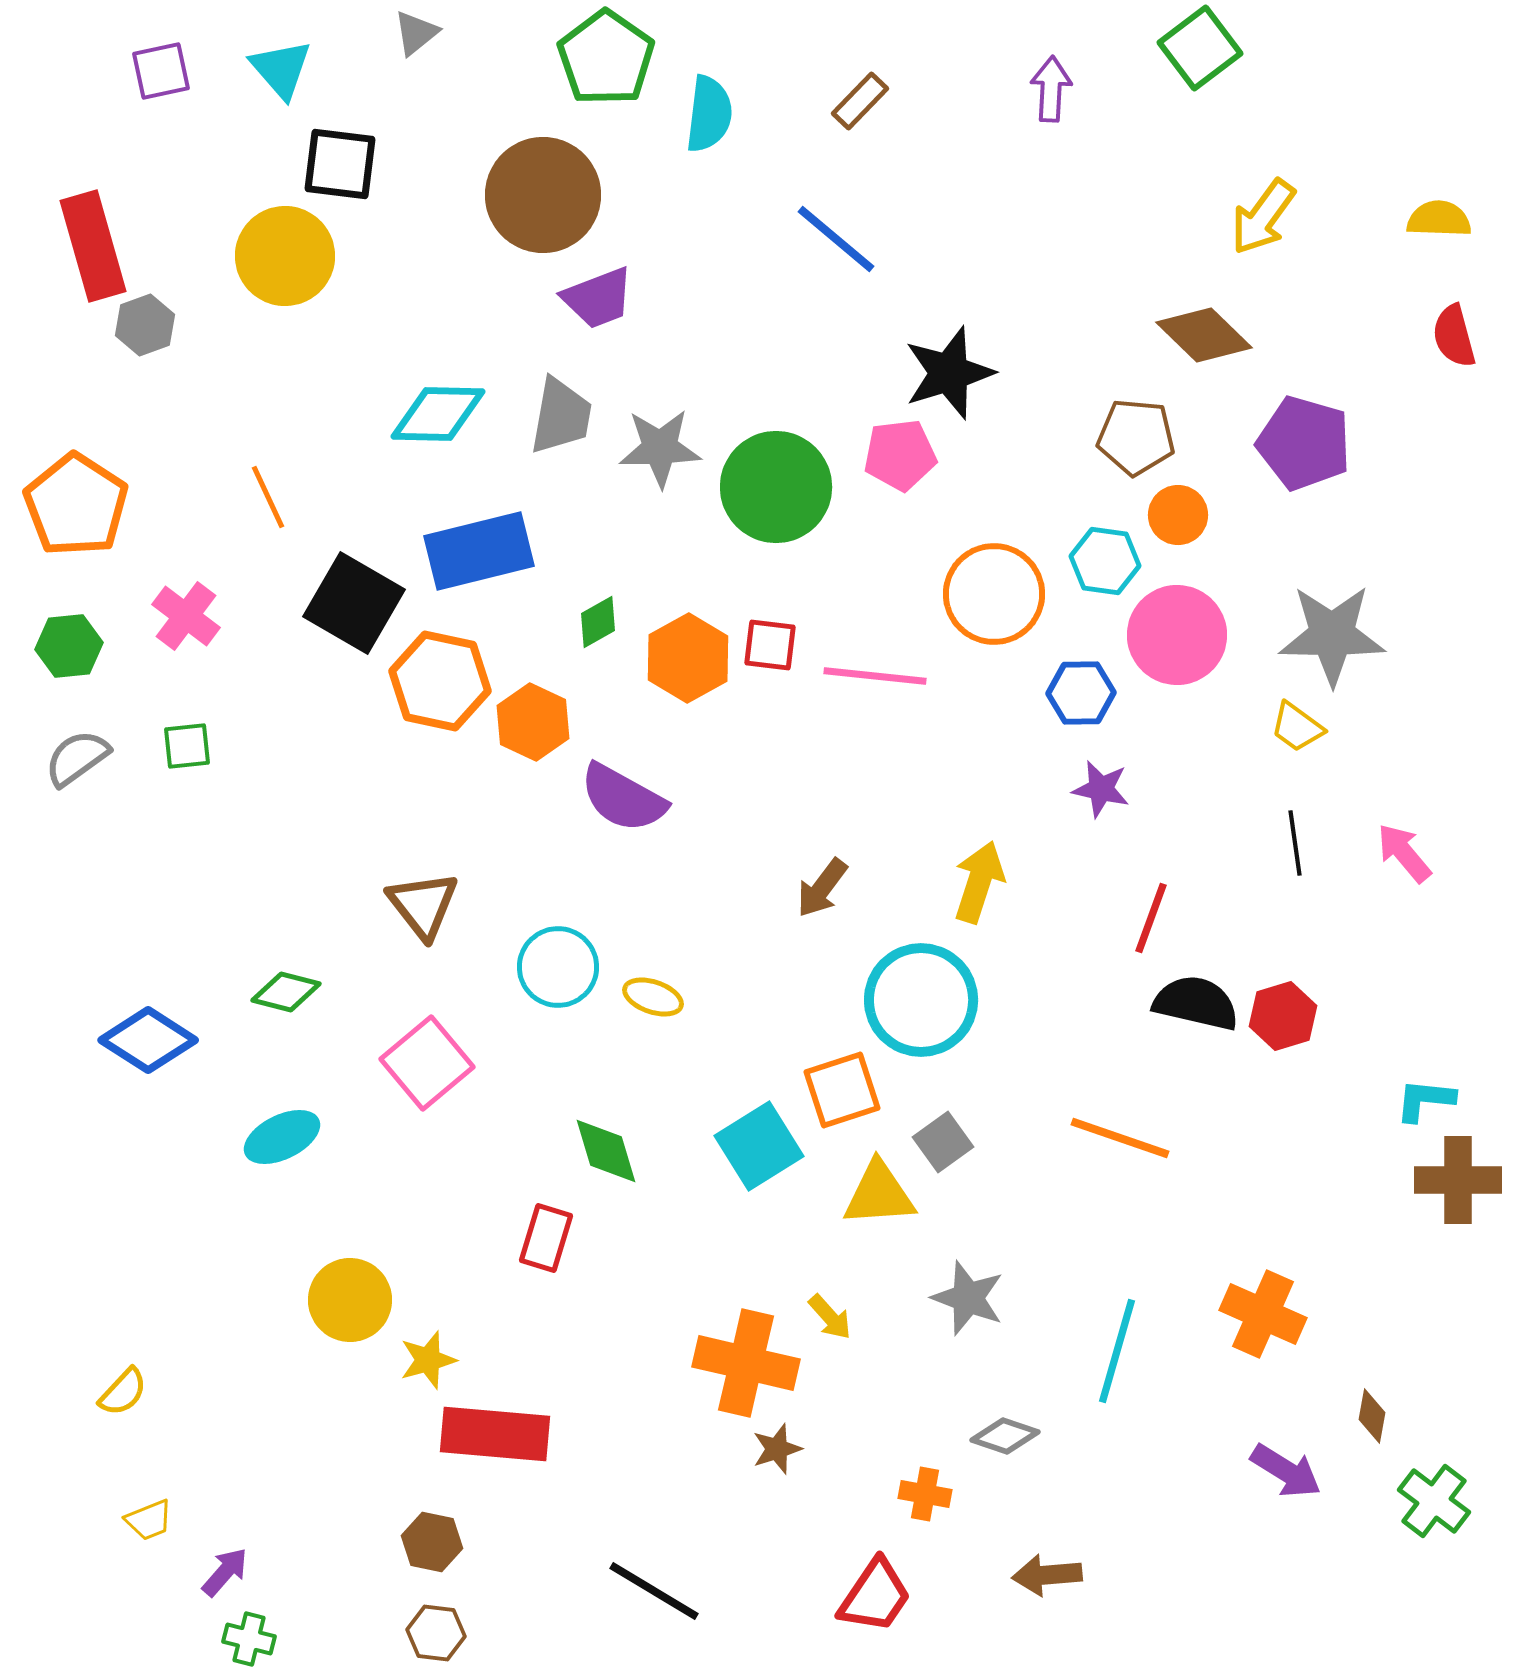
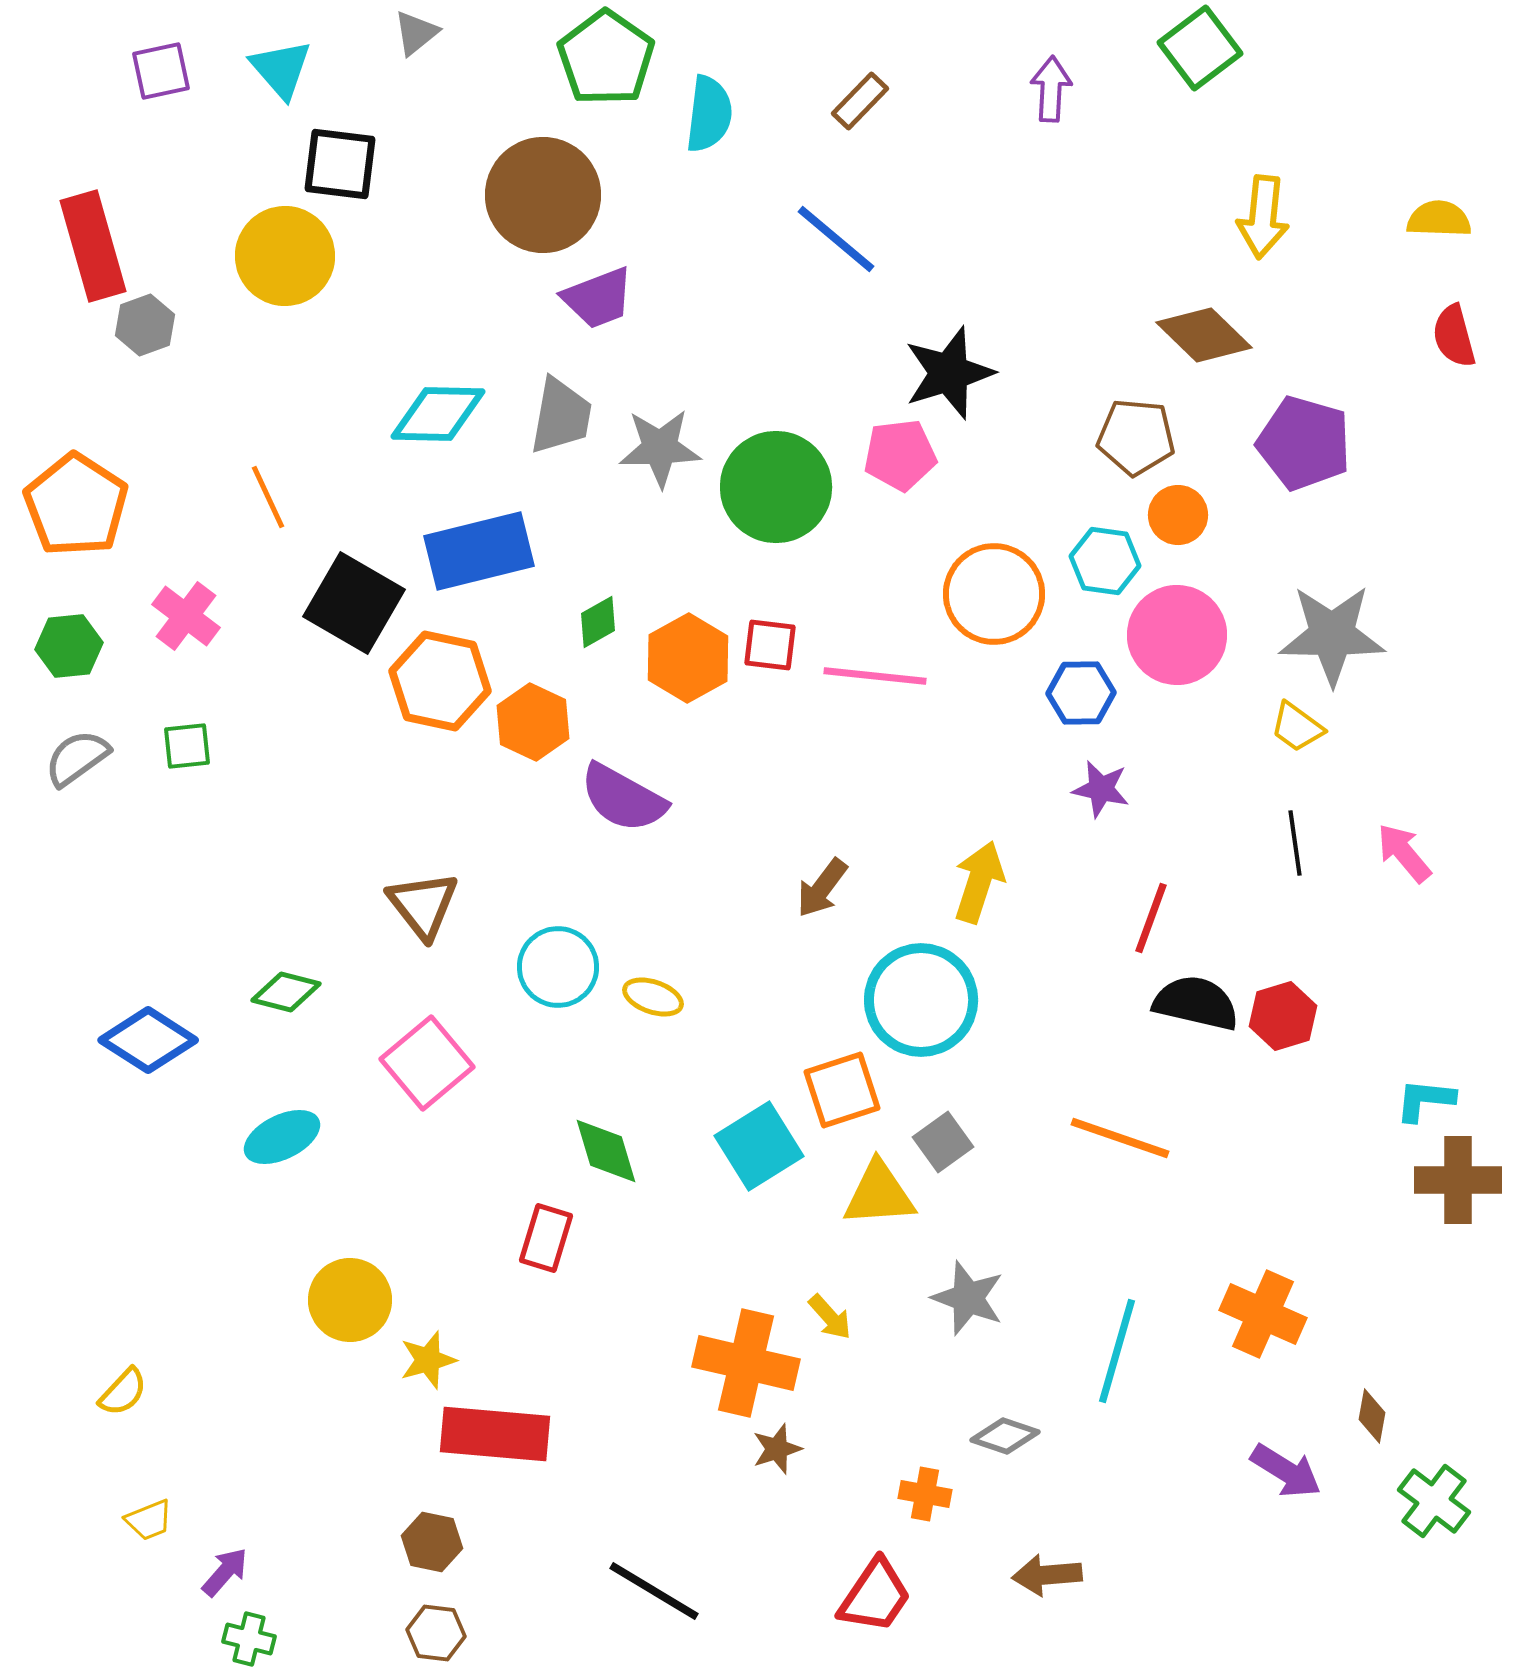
yellow arrow at (1263, 217): rotated 30 degrees counterclockwise
